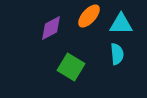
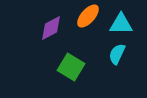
orange ellipse: moved 1 px left
cyan semicircle: rotated 150 degrees counterclockwise
